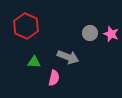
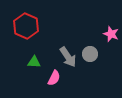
gray circle: moved 21 px down
gray arrow: rotated 35 degrees clockwise
pink semicircle: rotated 14 degrees clockwise
